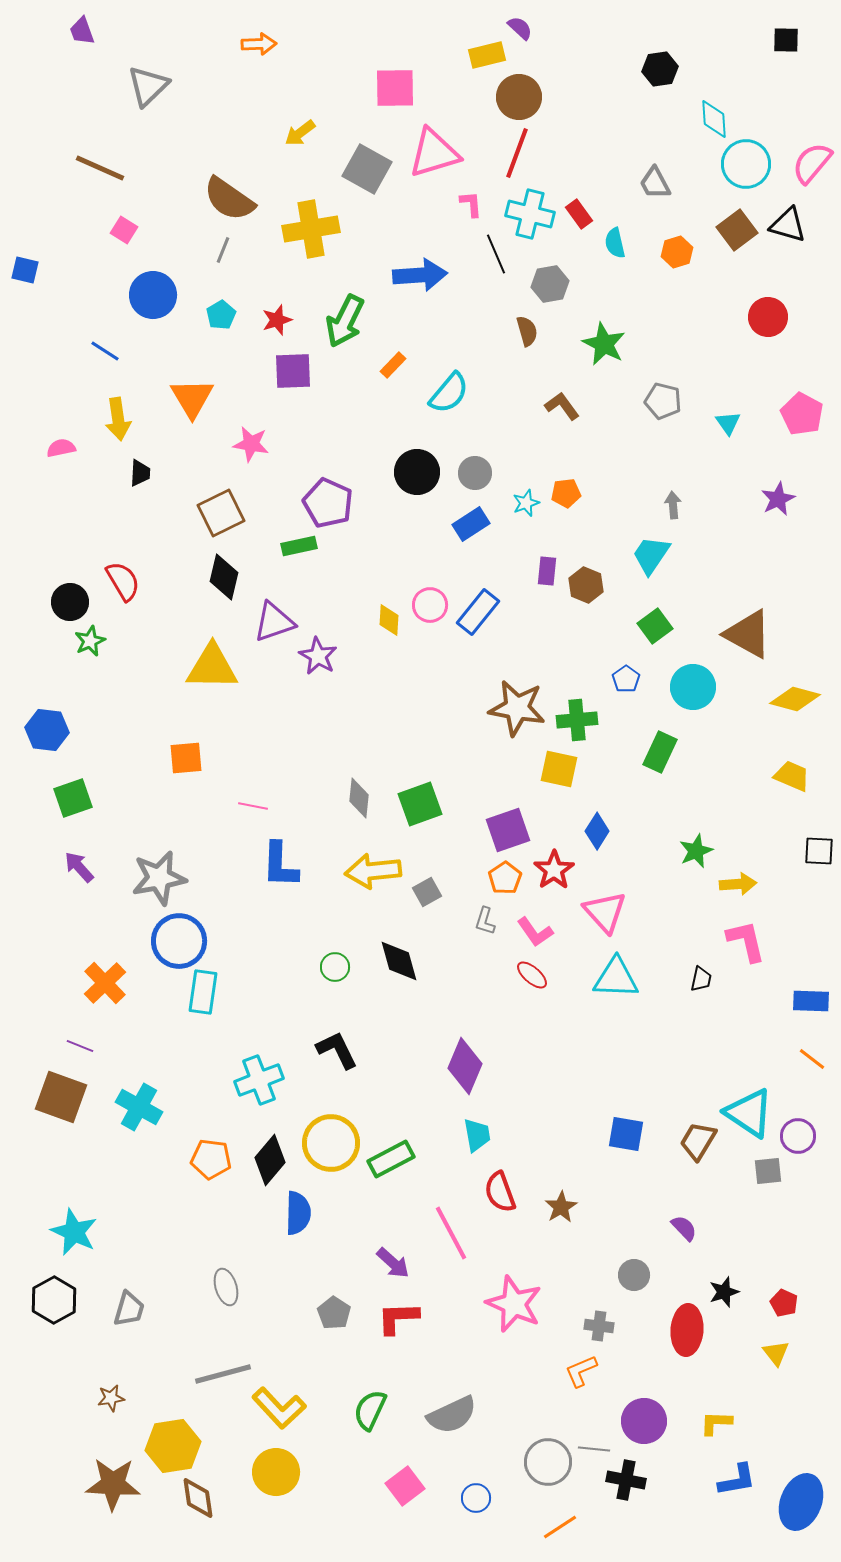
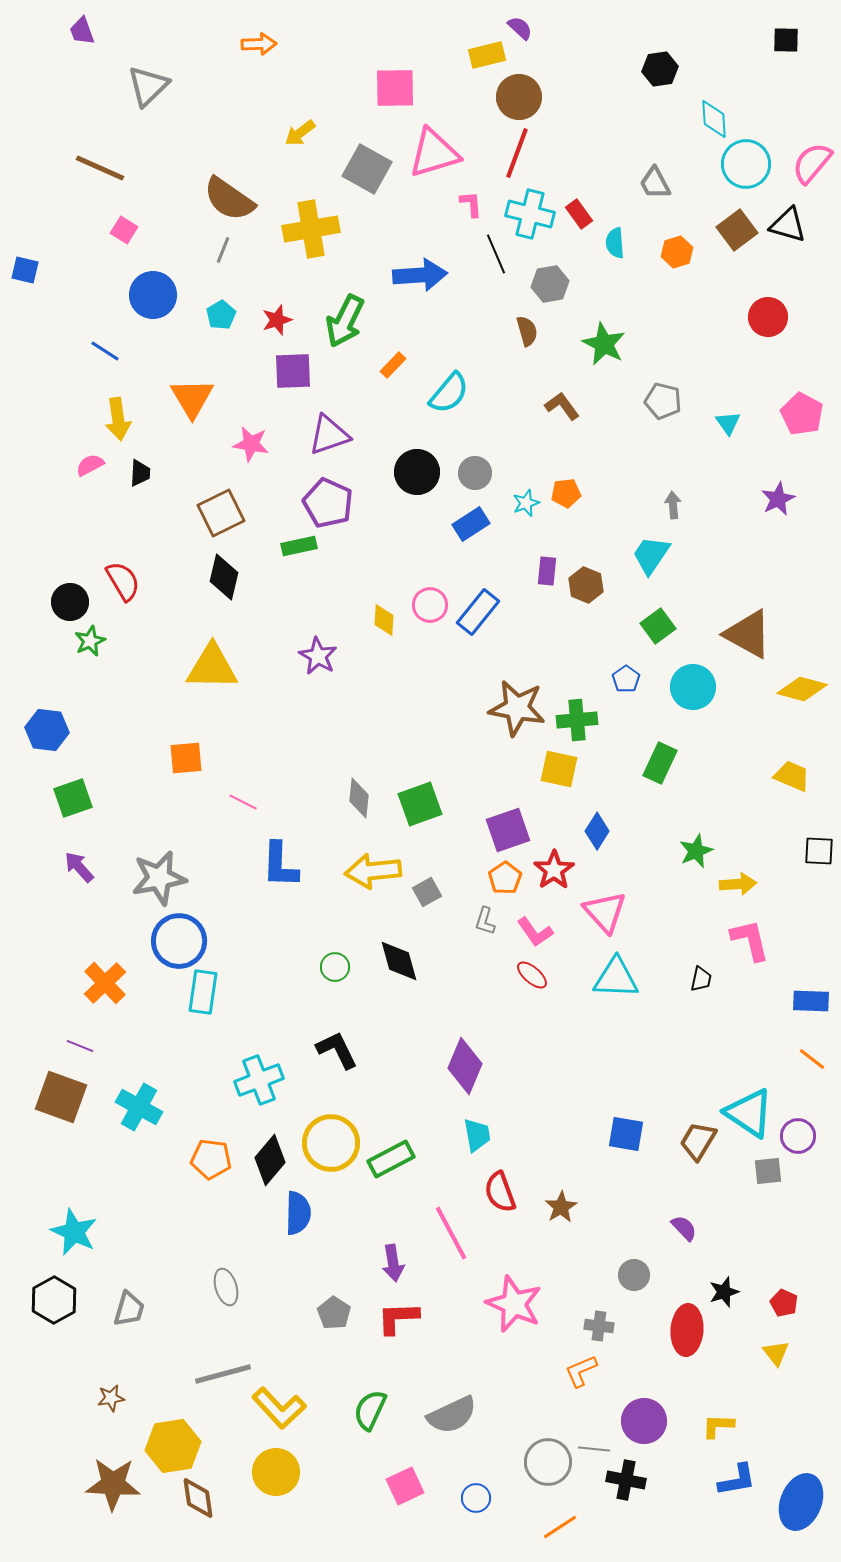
cyan semicircle at (615, 243): rotated 8 degrees clockwise
pink semicircle at (61, 448): moved 29 px right, 17 px down; rotated 16 degrees counterclockwise
yellow diamond at (389, 620): moved 5 px left
purple triangle at (274, 622): moved 55 px right, 187 px up
green square at (655, 626): moved 3 px right
yellow diamond at (795, 699): moved 7 px right, 10 px up
green rectangle at (660, 752): moved 11 px down
pink line at (253, 806): moved 10 px left, 4 px up; rotated 16 degrees clockwise
pink L-shape at (746, 941): moved 4 px right, 1 px up
purple arrow at (393, 1263): rotated 39 degrees clockwise
yellow L-shape at (716, 1423): moved 2 px right, 3 px down
pink square at (405, 1486): rotated 12 degrees clockwise
